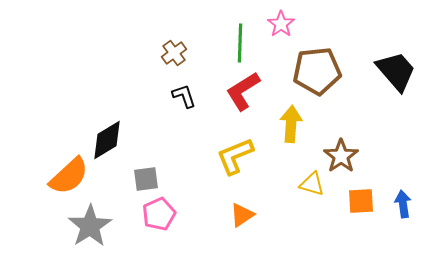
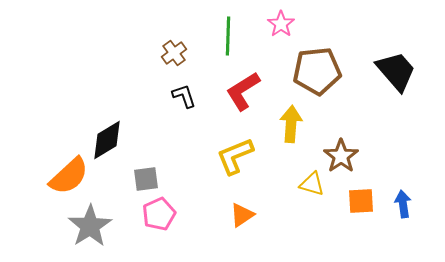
green line: moved 12 px left, 7 px up
